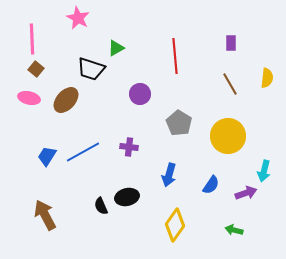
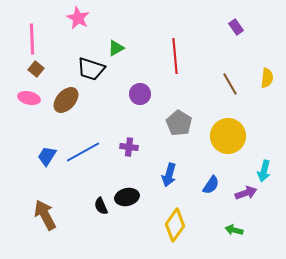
purple rectangle: moved 5 px right, 16 px up; rotated 35 degrees counterclockwise
